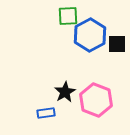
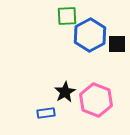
green square: moved 1 px left
